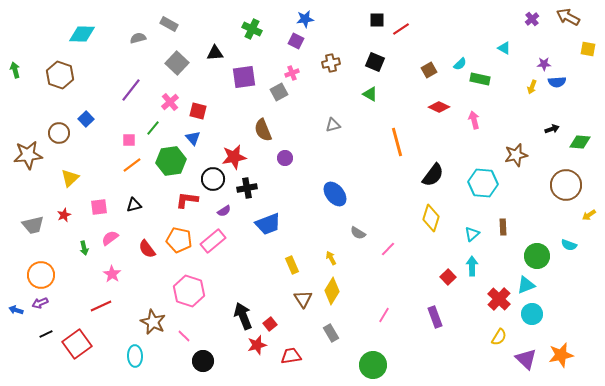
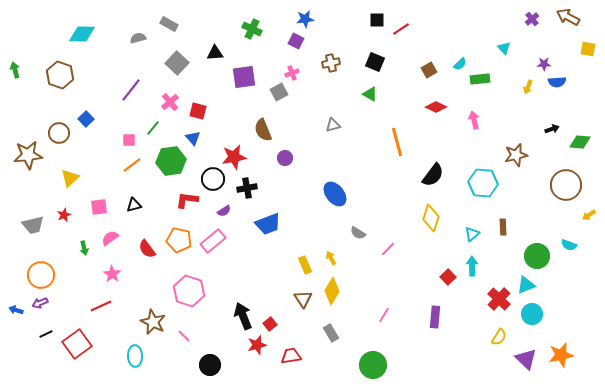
cyan triangle at (504, 48): rotated 16 degrees clockwise
green rectangle at (480, 79): rotated 18 degrees counterclockwise
yellow arrow at (532, 87): moved 4 px left
red diamond at (439, 107): moved 3 px left
yellow rectangle at (292, 265): moved 13 px right
purple rectangle at (435, 317): rotated 25 degrees clockwise
black circle at (203, 361): moved 7 px right, 4 px down
